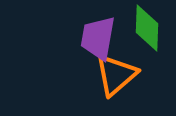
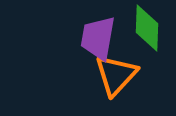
orange triangle: rotated 6 degrees counterclockwise
